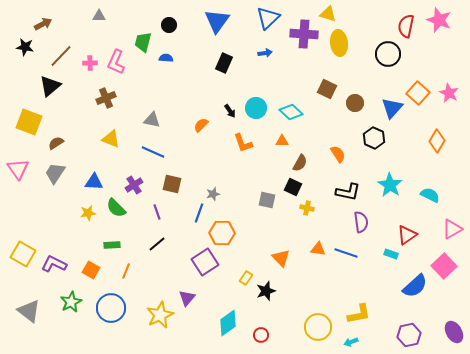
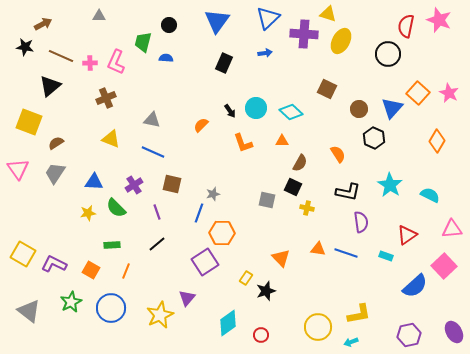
yellow ellipse at (339, 43): moved 2 px right, 2 px up; rotated 35 degrees clockwise
brown line at (61, 56): rotated 70 degrees clockwise
brown circle at (355, 103): moved 4 px right, 6 px down
pink triangle at (452, 229): rotated 25 degrees clockwise
cyan rectangle at (391, 254): moved 5 px left, 2 px down
